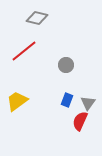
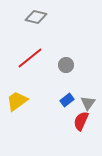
gray diamond: moved 1 px left, 1 px up
red line: moved 6 px right, 7 px down
blue rectangle: rotated 32 degrees clockwise
red semicircle: moved 1 px right
